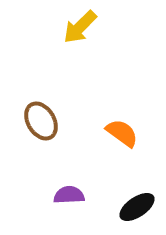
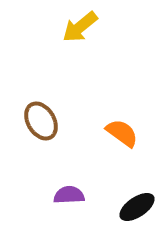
yellow arrow: rotated 6 degrees clockwise
